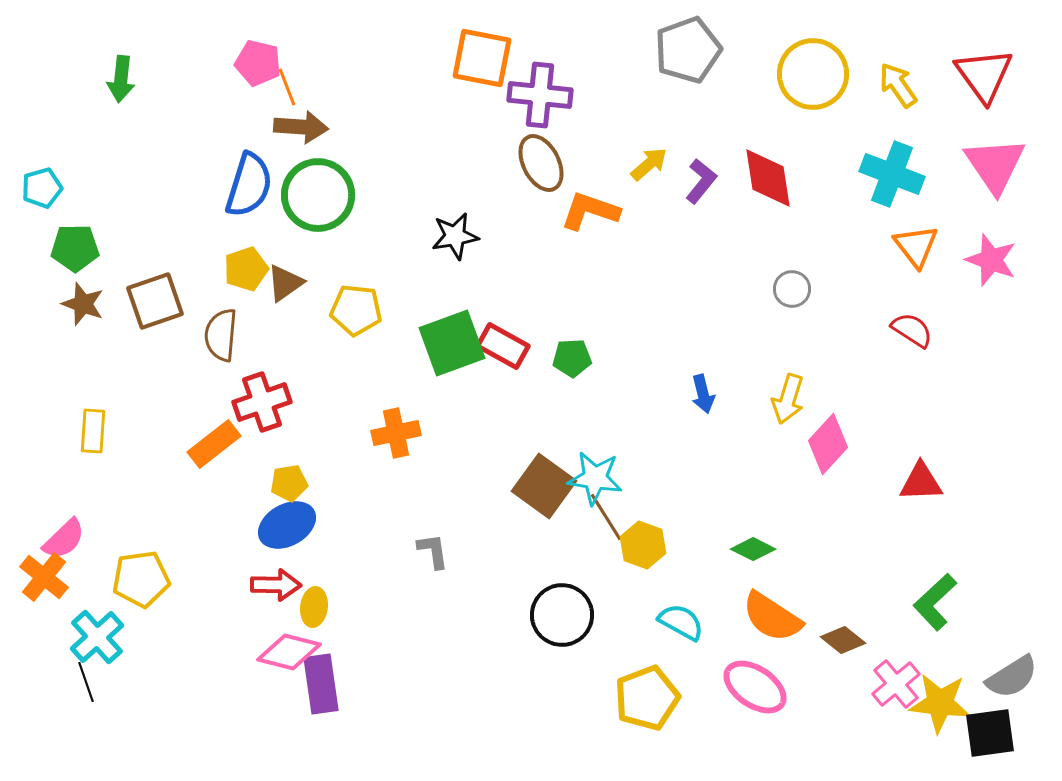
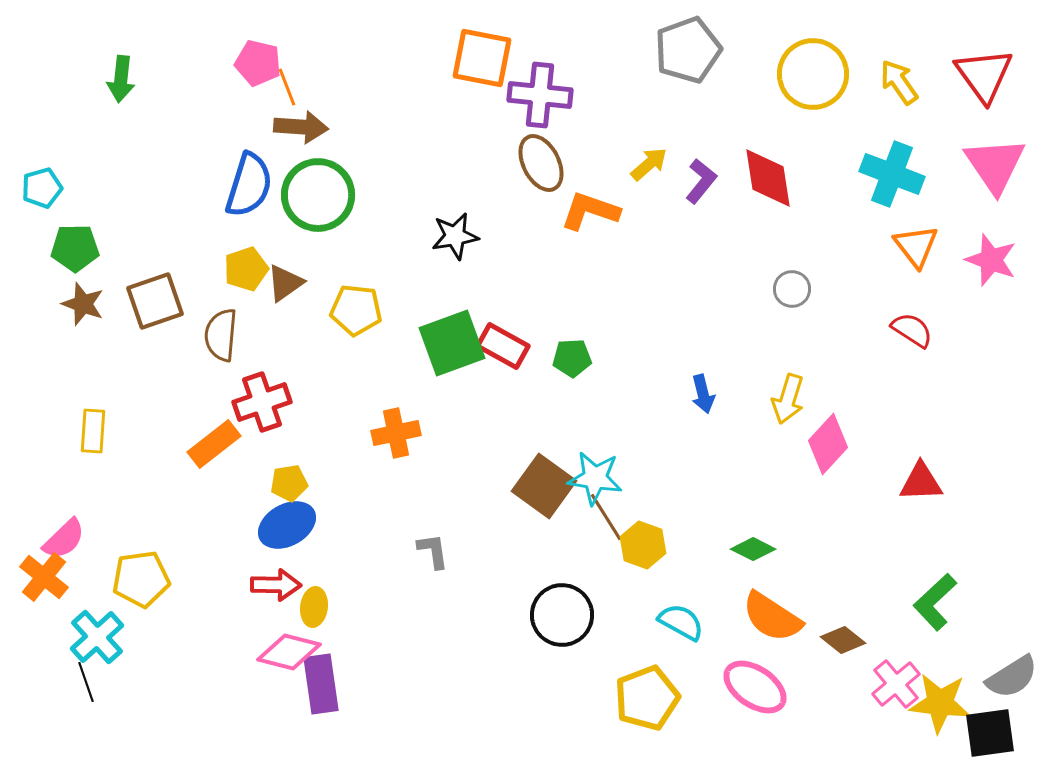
yellow arrow at (898, 85): moved 1 px right, 3 px up
